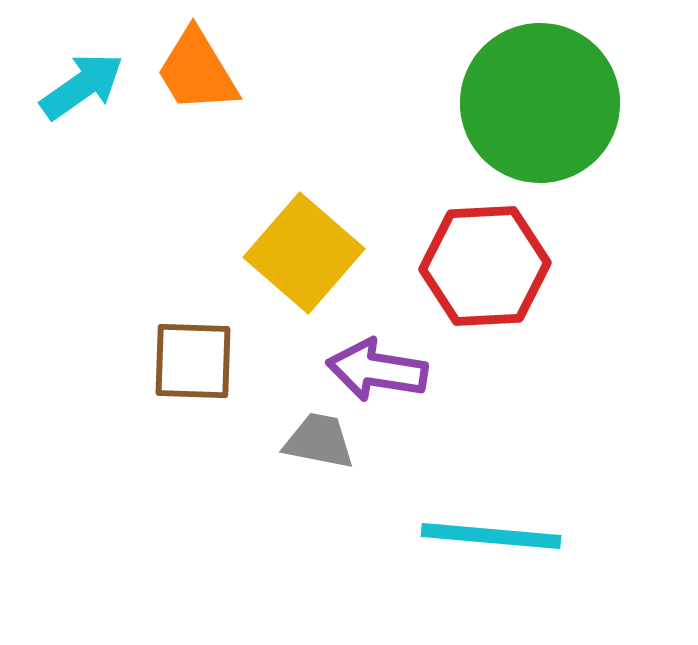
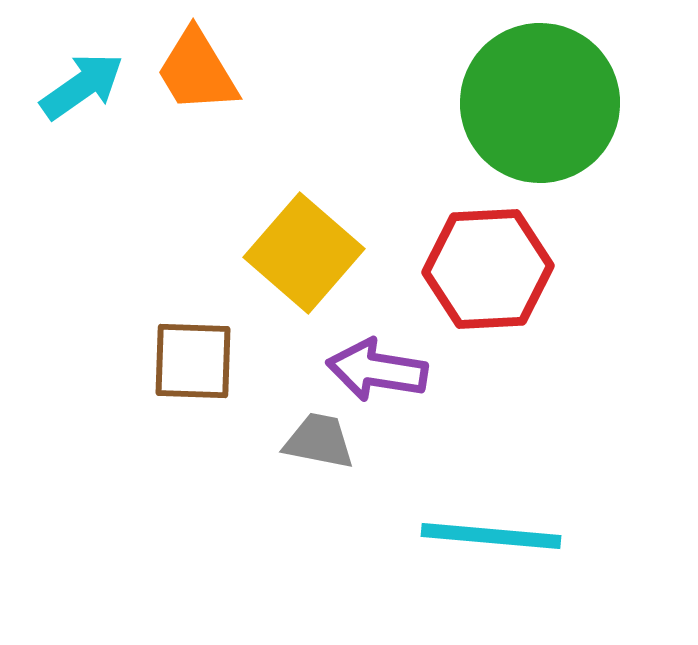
red hexagon: moved 3 px right, 3 px down
